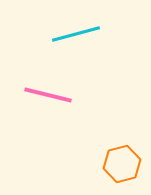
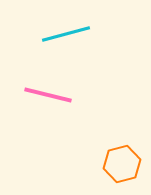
cyan line: moved 10 px left
